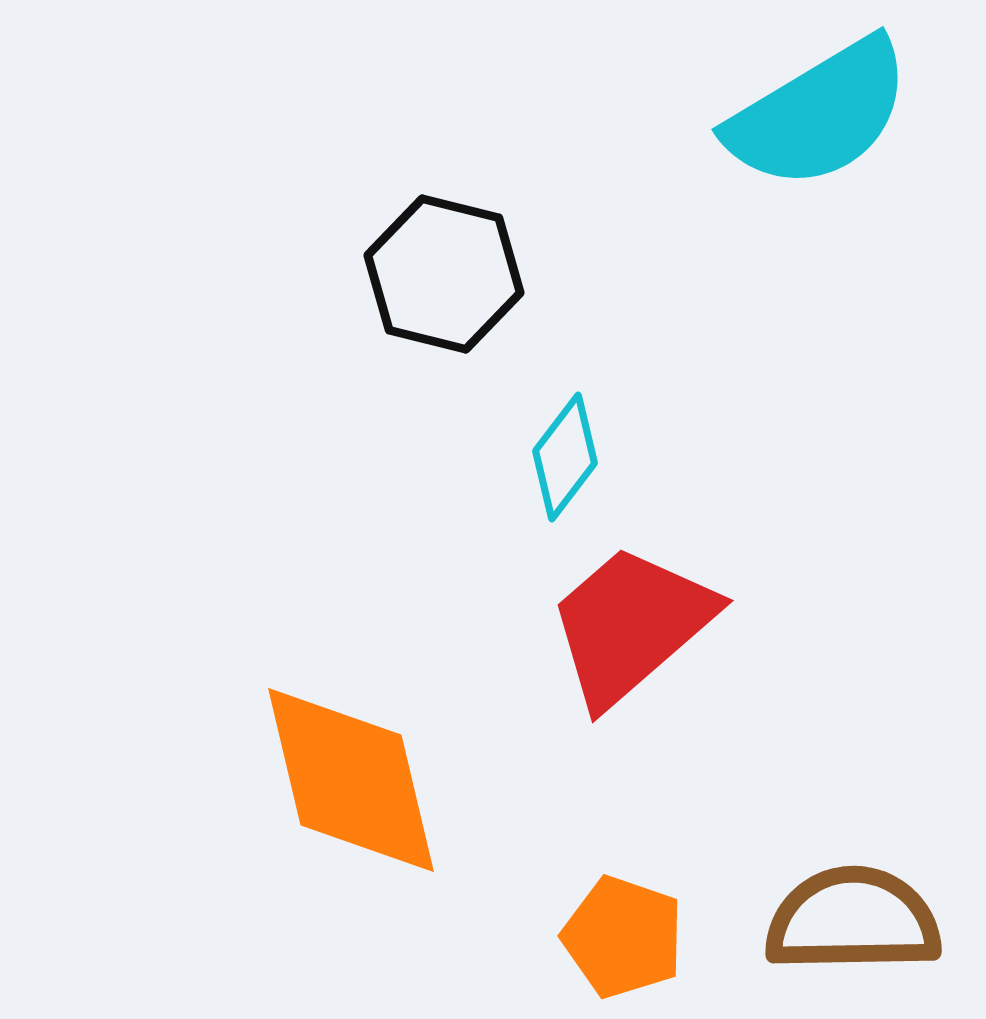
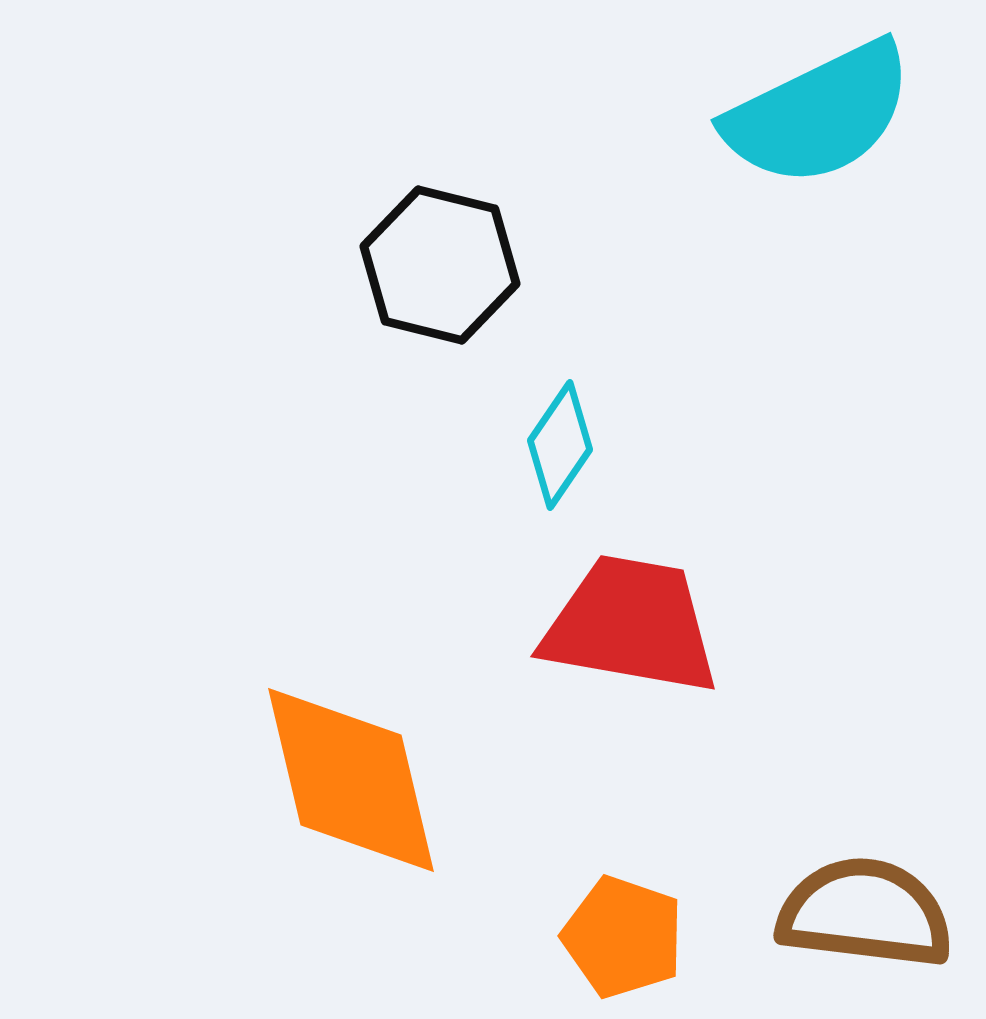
cyan semicircle: rotated 5 degrees clockwise
black hexagon: moved 4 px left, 9 px up
cyan diamond: moved 5 px left, 12 px up; rotated 3 degrees counterclockwise
red trapezoid: rotated 51 degrees clockwise
brown semicircle: moved 12 px right, 7 px up; rotated 8 degrees clockwise
